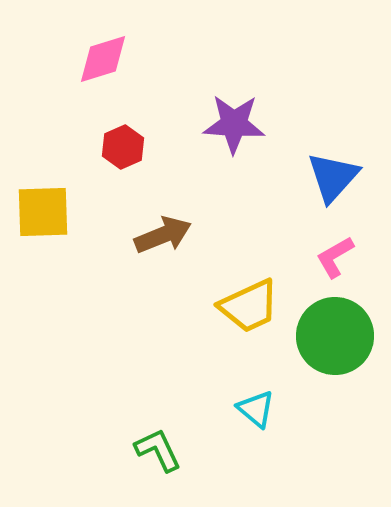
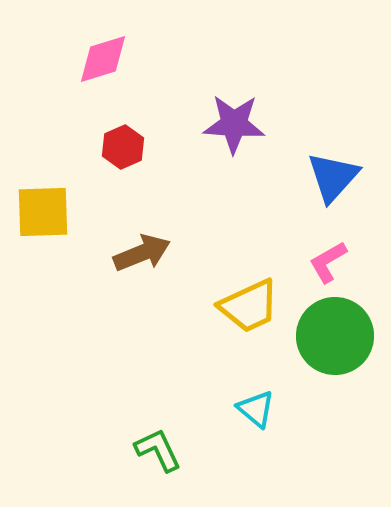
brown arrow: moved 21 px left, 18 px down
pink L-shape: moved 7 px left, 5 px down
